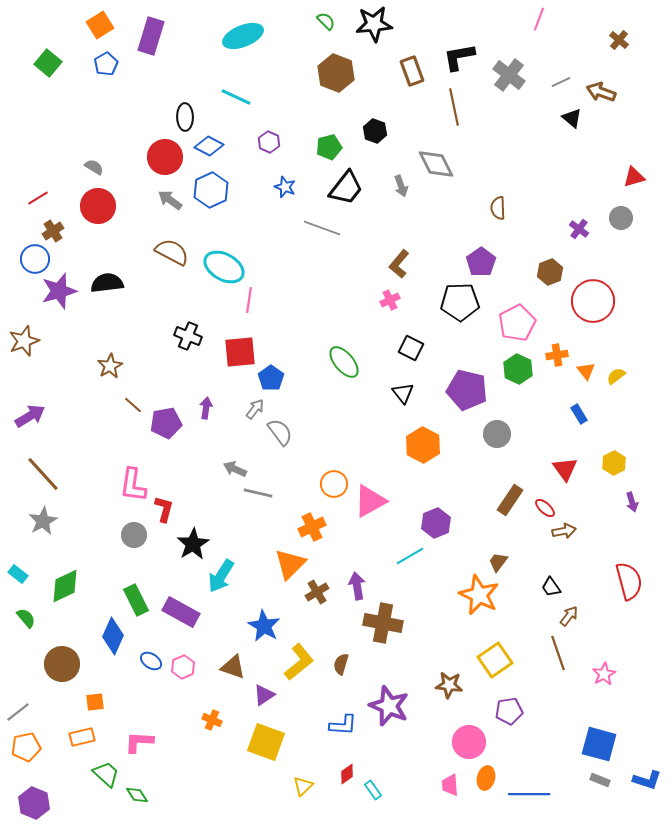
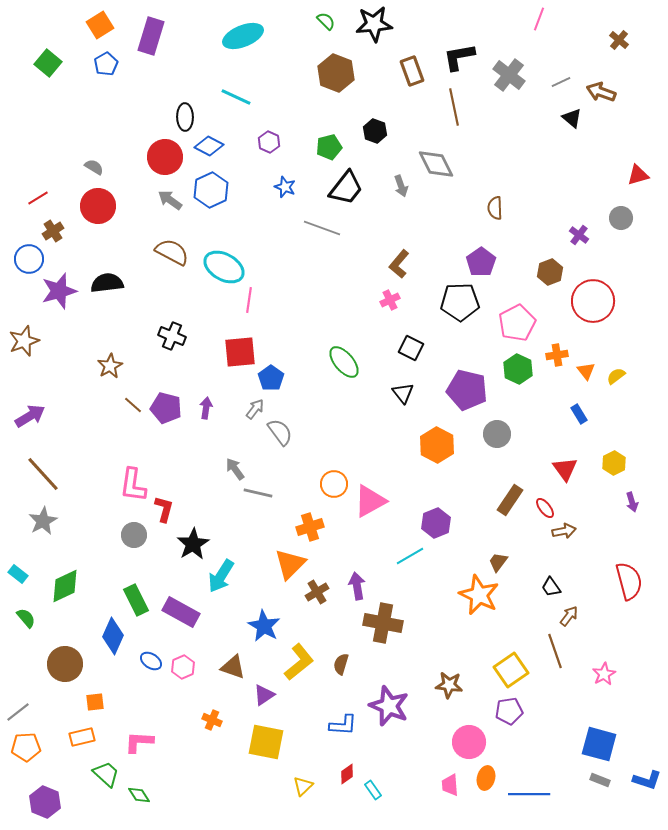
red triangle at (634, 177): moved 4 px right, 2 px up
brown semicircle at (498, 208): moved 3 px left
purple cross at (579, 229): moved 6 px down
blue circle at (35, 259): moved 6 px left
black cross at (188, 336): moved 16 px left
purple pentagon at (166, 423): moved 15 px up; rotated 24 degrees clockwise
orange hexagon at (423, 445): moved 14 px right
gray arrow at (235, 469): rotated 30 degrees clockwise
red ellipse at (545, 508): rotated 10 degrees clockwise
orange cross at (312, 527): moved 2 px left; rotated 8 degrees clockwise
brown line at (558, 653): moved 3 px left, 2 px up
yellow square at (495, 660): moved 16 px right, 10 px down
brown circle at (62, 664): moved 3 px right
yellow square at (266, 742): rotated 9 degrees counterclockwise
orange pentagon at (26, 747): rotated 8 degrees clockwise
green diamond at (137, 795): moved 2 px right
purple hexagon at (34, 803): moved 11 px right, 1 px up
